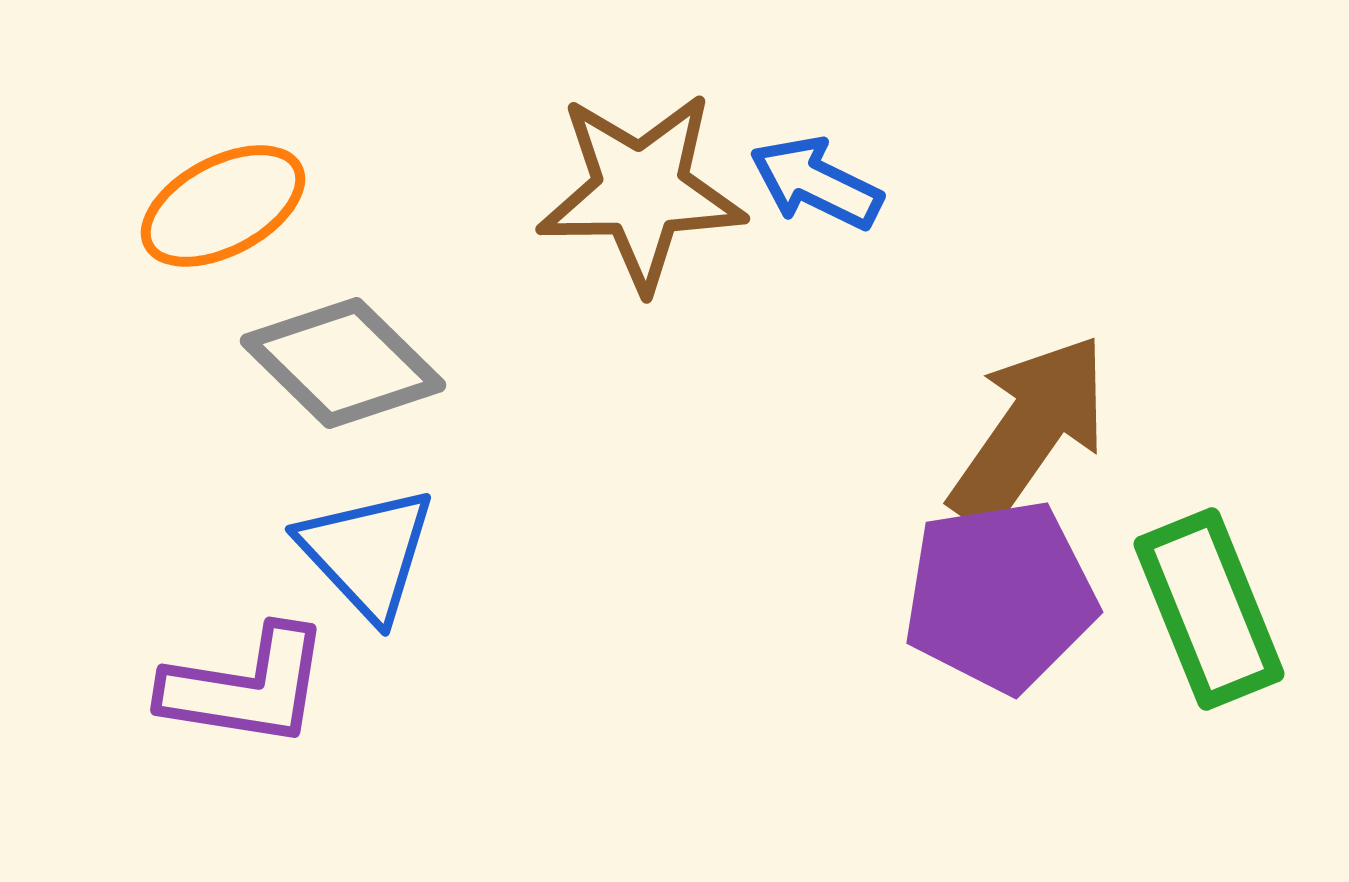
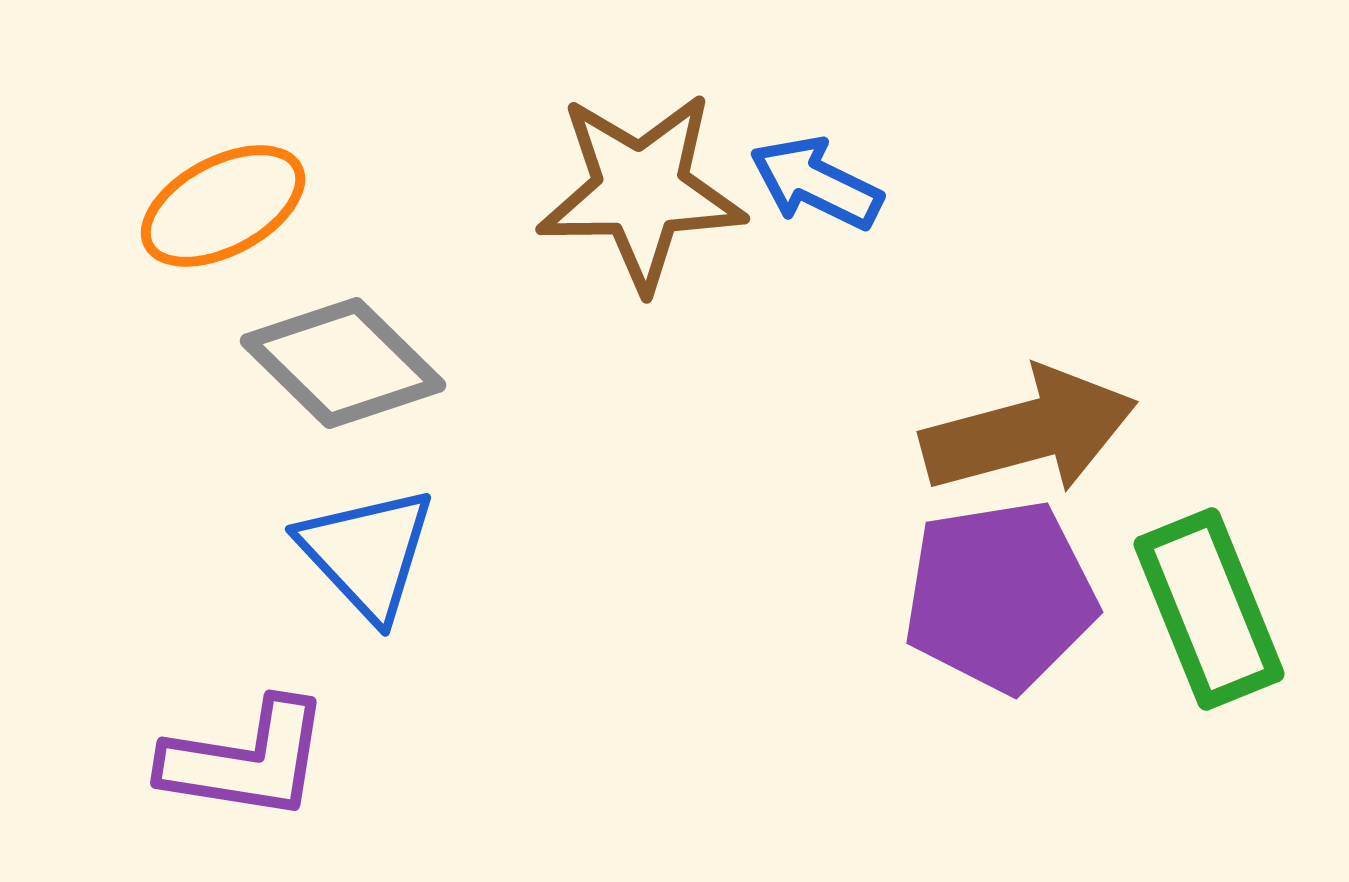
brown arrow: rotated 40 degrees clockwise
purple L-shape: moved 73 px down
